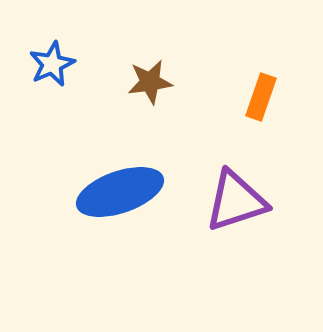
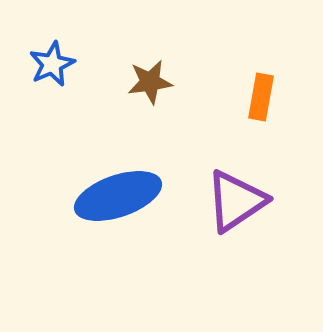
orange rectangle: rotated 9 degrees counterclockwise
blue ellipse: moved 2 px left, 4 px down
purple triangle: rotated 16 degrees counterclockwise
